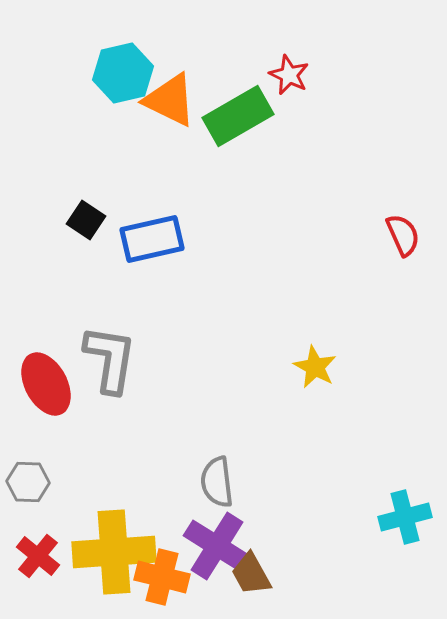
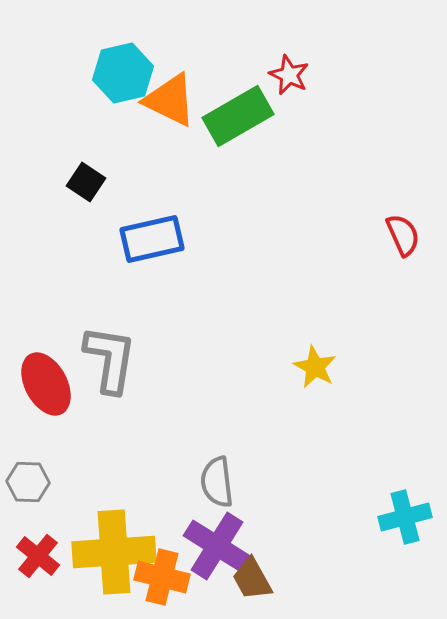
black square: moved 38 px up
brown trapezoid: moved 1 px right, 5 px down
